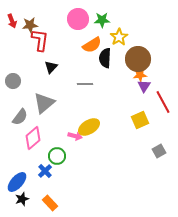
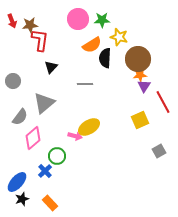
yellow star: rotated 24 degrees counterclockwise
